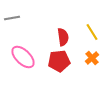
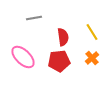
gray line: moved 22 px right
